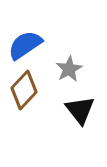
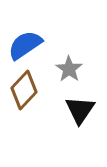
gray star: rotated 8 degrees counterclockwise
black triangle: rotated 12 degrees clockwise
